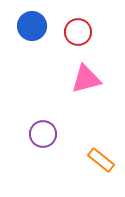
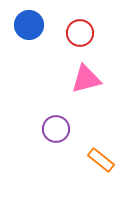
blue circle: moved 3 px left, 1 px up
red circle: moved 2 px right, 1 px down
purple circle: moved 13 px right, 5 px up
